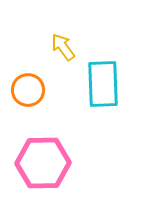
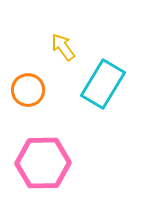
cyan rectangle: rotated 33 degrees clockwise
